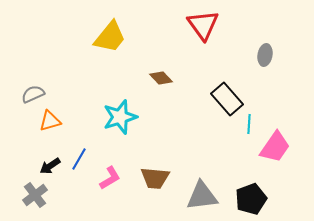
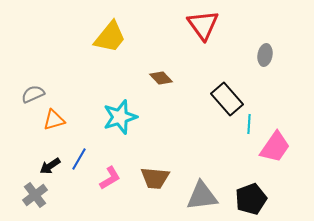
orange triangle: moved 4 px right, 1 px up
